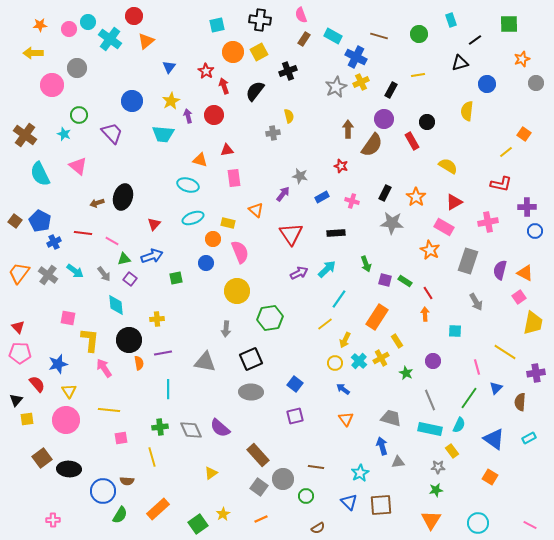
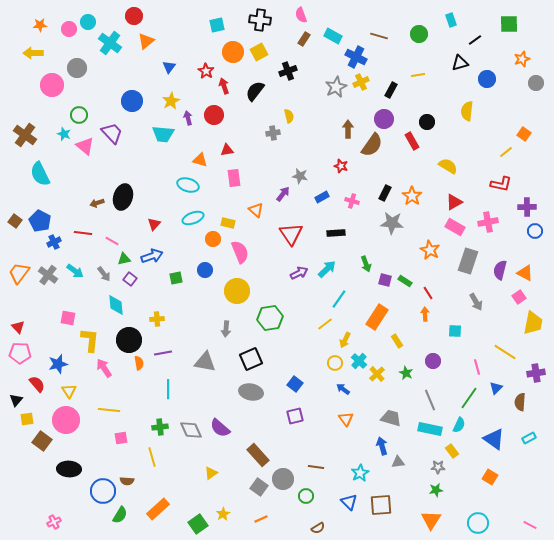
cyan cross at (110, 39): moved 4 px down
blue circle at (487, 84): moved 5 px up
purple arrow at (188, 116): moved 2 px down
pink triangle at (78, 166): moved 7 px right, 20 px up
orange star at (416, 197): moved 4 px left, 1 px up
pink rectangle at (444, 227): moved 11 px right
blue circle at (206, 263): moved 1 px left, 7 px down
yellow cross at (381, 358): moved 4 px left, 16 px down; rotated 14 degrees counterclockwise
gray ellipse at (251, 392): rotated 10 degrees clockwise
brown square at (42, 458): moved 17 px up; rotated 18 degrees counterclockwise
pink cross at (53, 520): moved 1 px right, 2 px down; rotated 24 degrees counterclockwise
